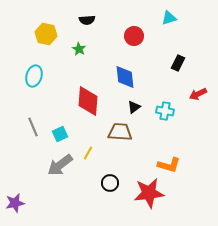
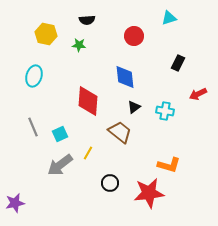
green star: moved 4 px up; rotated 24 degrees counterclockwise
brown trapezoid: rotated 35 degrees clockwise
